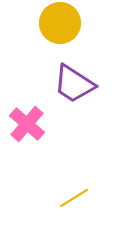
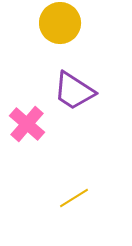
purple trapezoid: moved 7 px down
